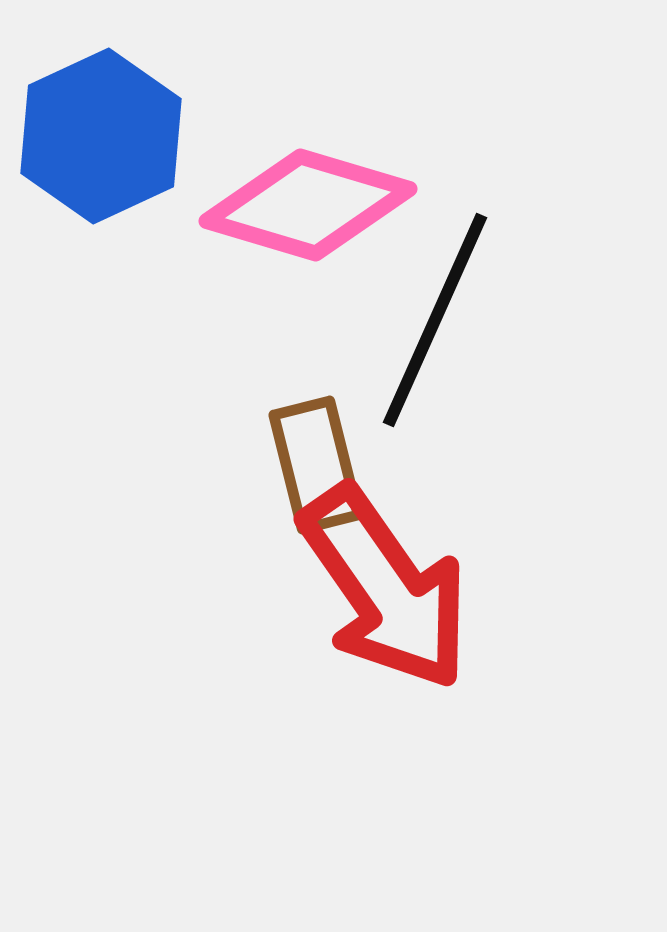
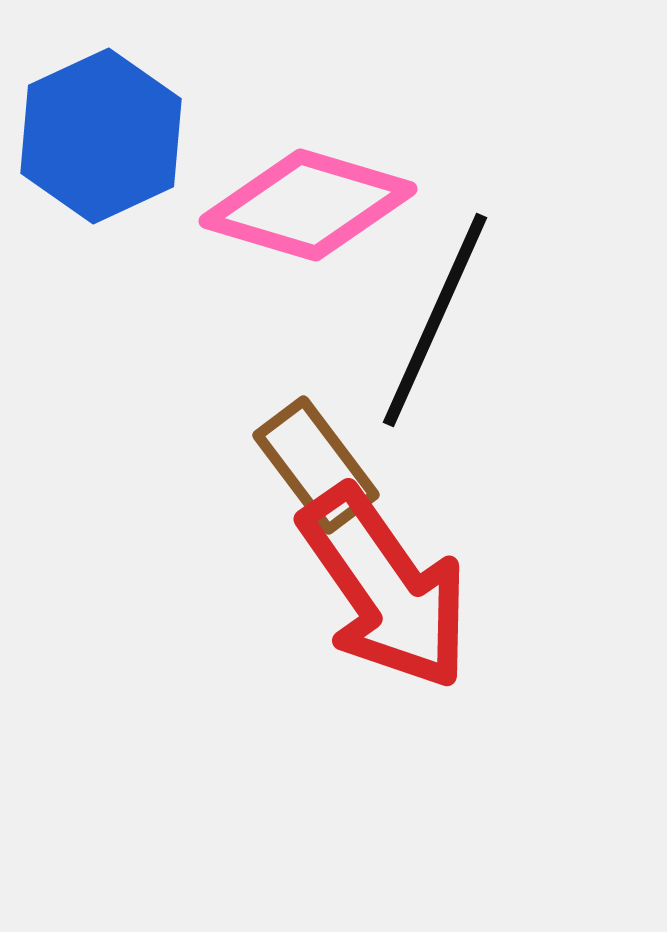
brown rectangle: rotated 23 degrees counterclockwise
